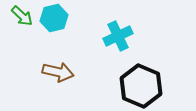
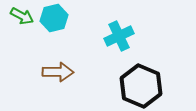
green arrow: rotated 15 degrees counterclockwise
cyan cross: moved 1 px right
brown arrow: rotated 12 degrees counterclockwise
